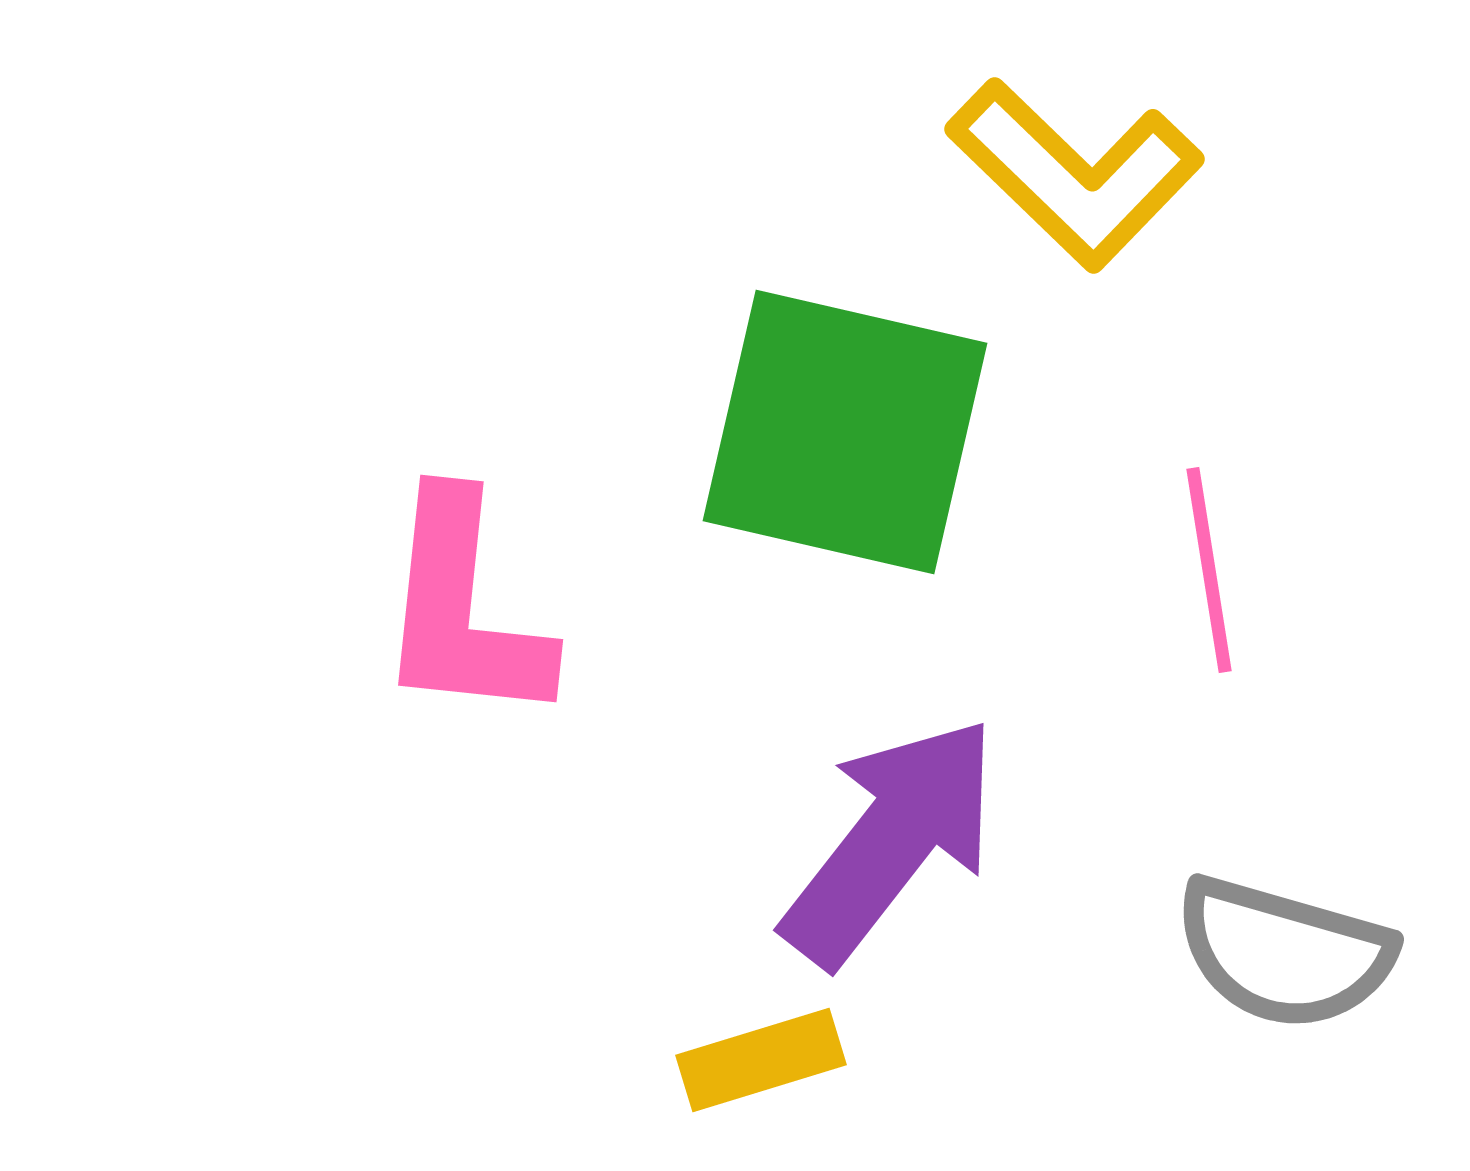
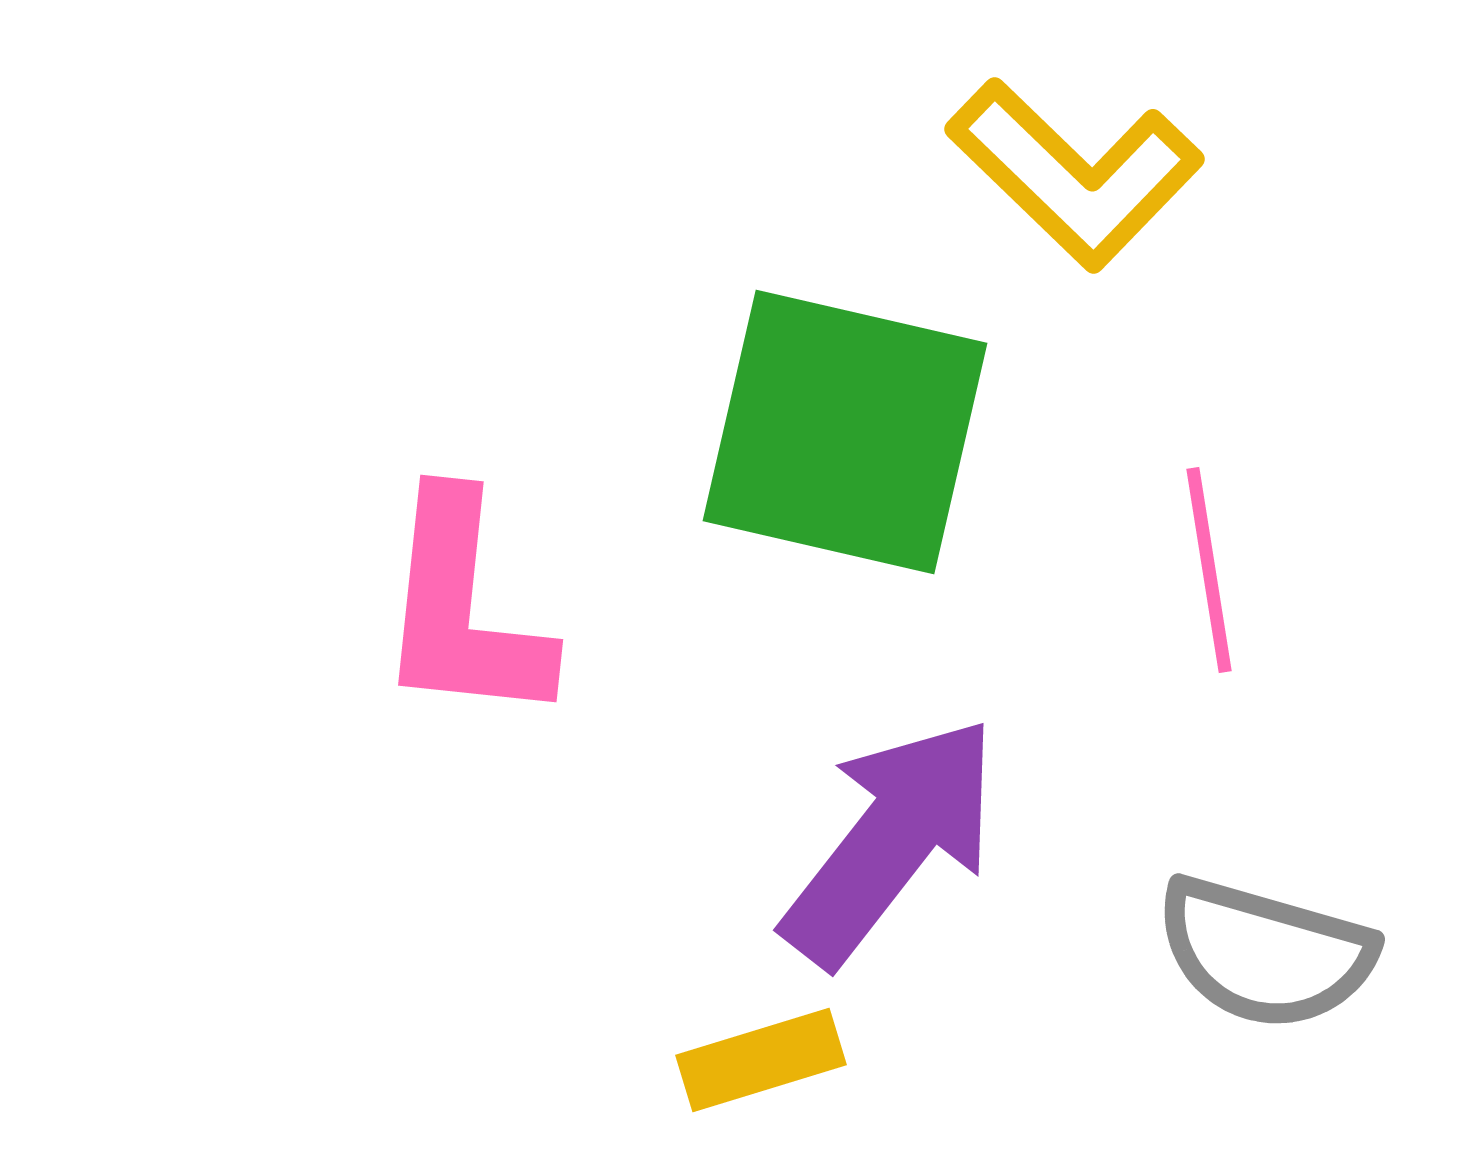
gray semicircle: moved 19 px left
